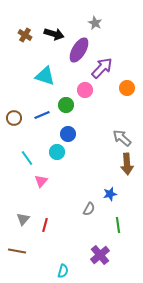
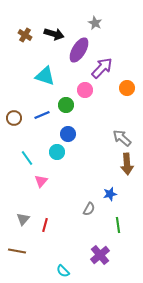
cyan semicircle: rotated 120 degrees clockwise
